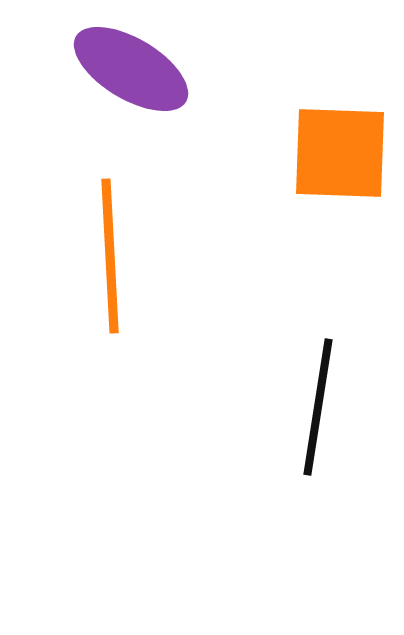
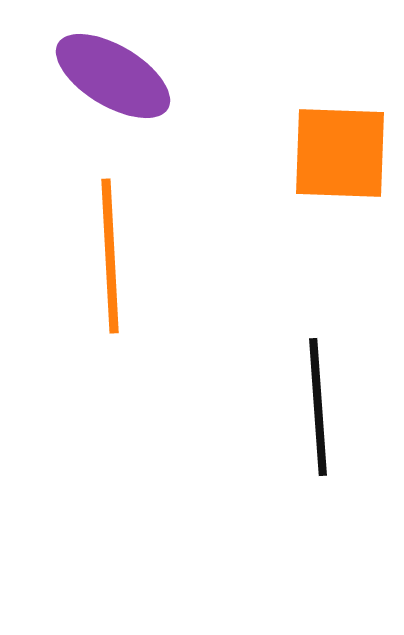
purple ellipse: moved 18 px left, 7 px down
black line: rotated 13 degrees counterclockwise
